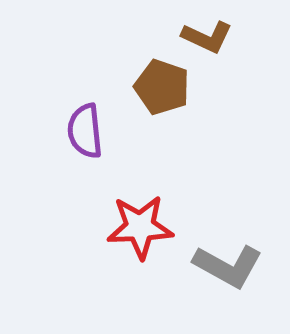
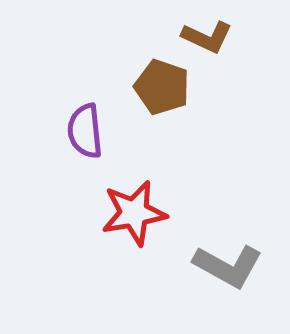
red star: moved 6 px left, 14 px up; rotated 8 degrees counterclockwise
